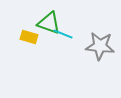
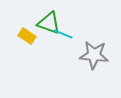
yellow rectangle: moved 2 px left, 1 px up; rotated 18 degrees clockwise
gray star: moved 6 px left, 9 px down
